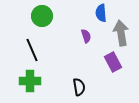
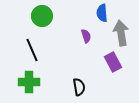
blue semicircle: moved 1 px right
green cross: moved 1 px left, 1 px down
